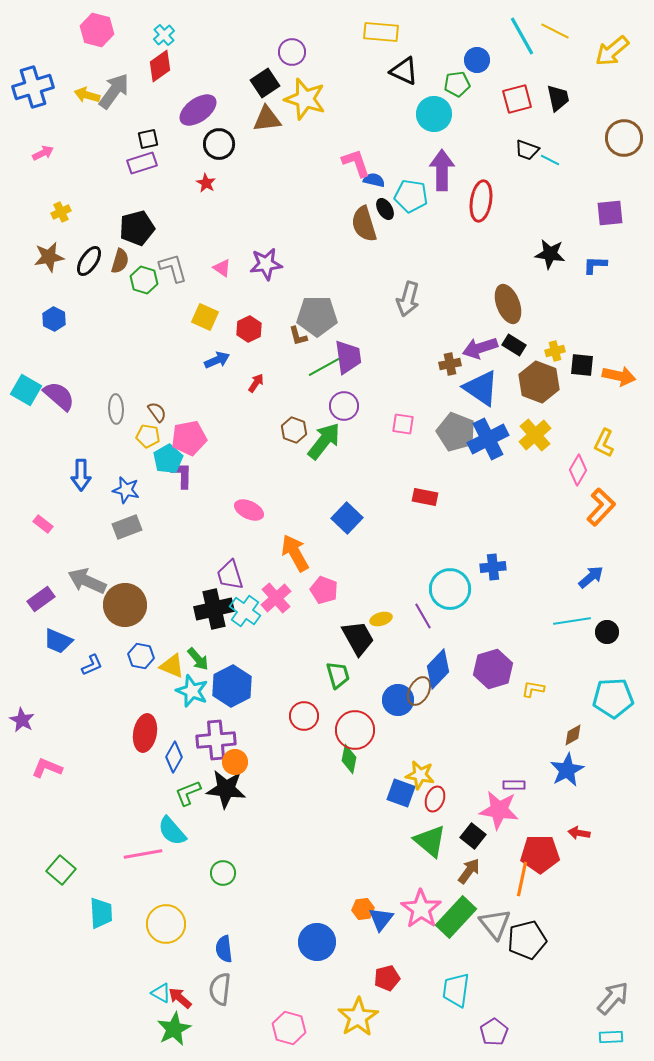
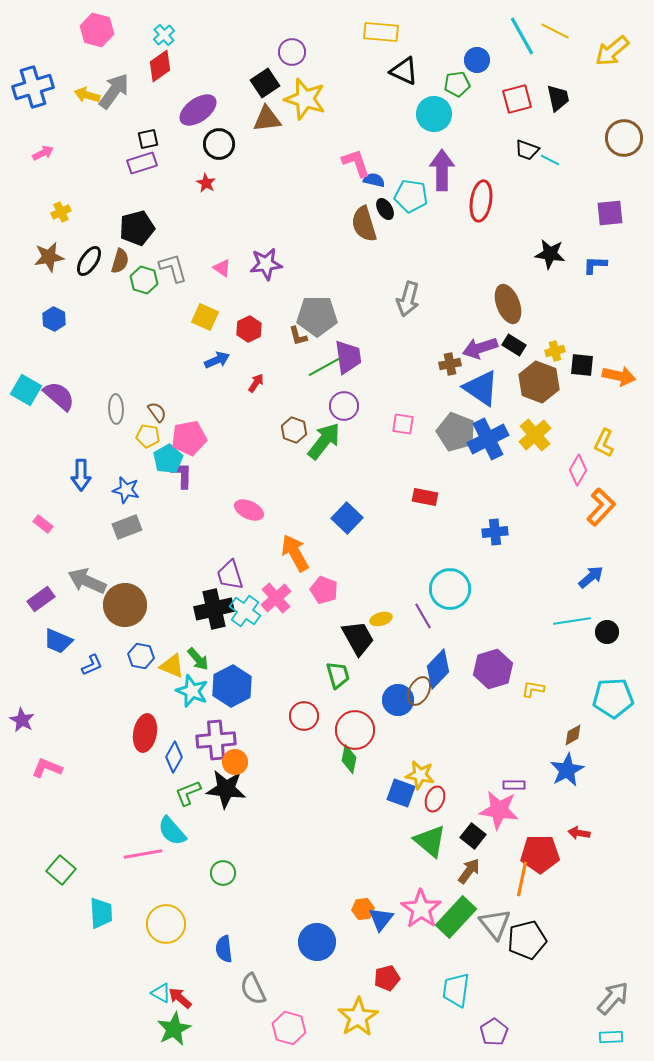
blue cross at (493, 567): moved 2 px right, 35 px up
gray semicircle at (220, 989): moved 33 px right; rotated 32 degrees counterclockwise
